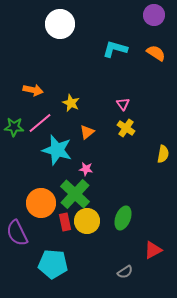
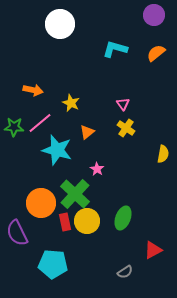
orange semicircle: rotated 72 degrees counterclockwise
pink star: moved 11 px right; rotated 24 degrees clockwise
